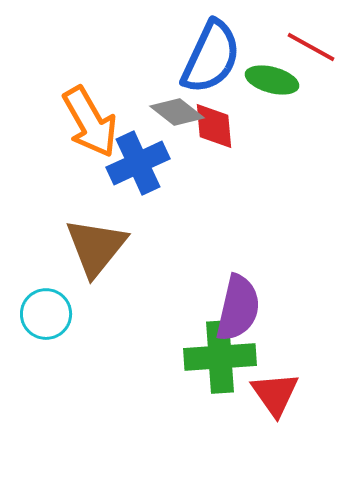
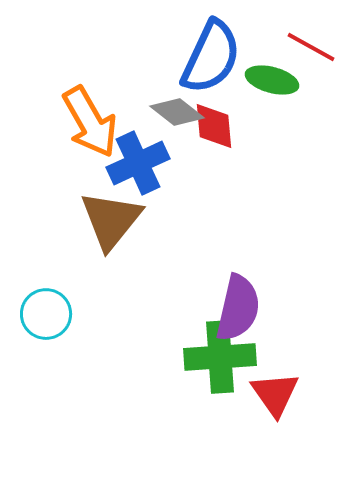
brown triangle: moved 15 px right, 27 px up
